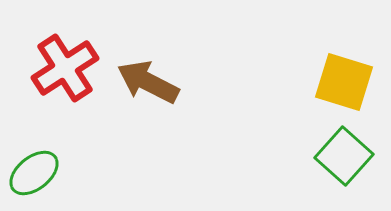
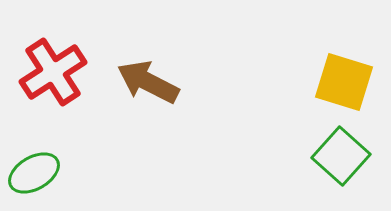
red cross: moved 12 px left, 4 px down
green square: moved 3 px left
green ellipse: rotated 9 degrees clockwise
